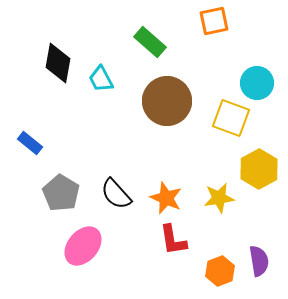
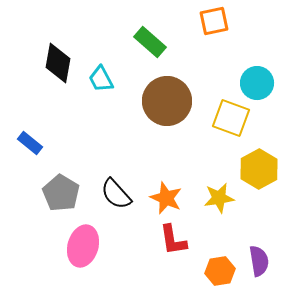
pink ellipse: rotated 24 degrees counterclockwise
orange hexagon: rotated 12 degrees clockwise
